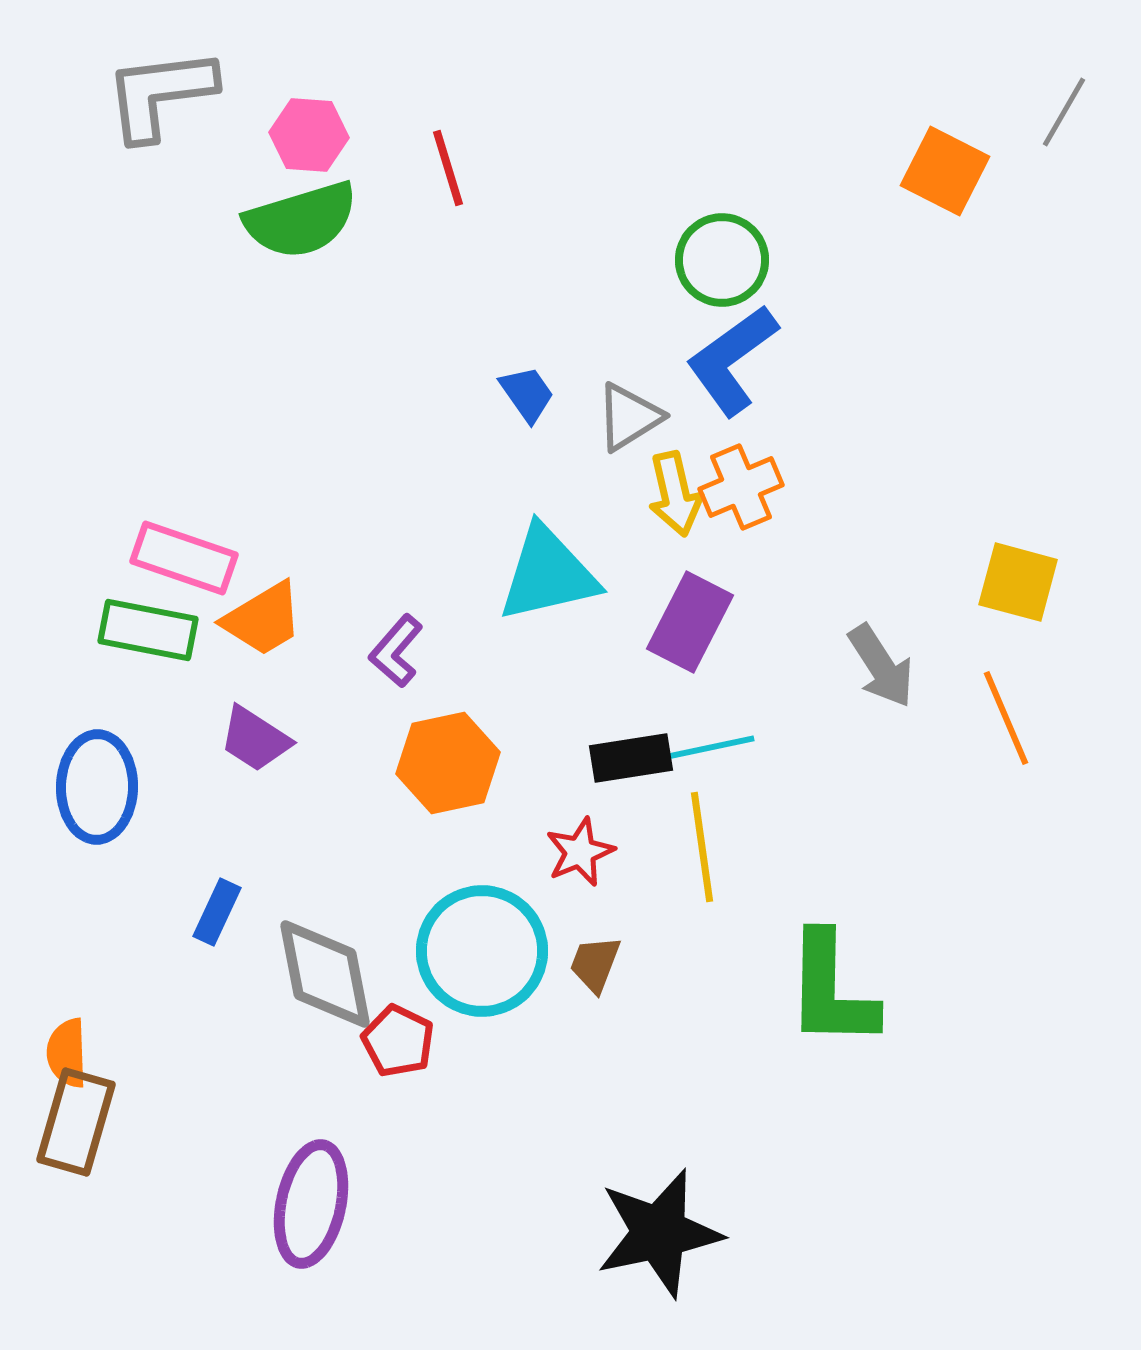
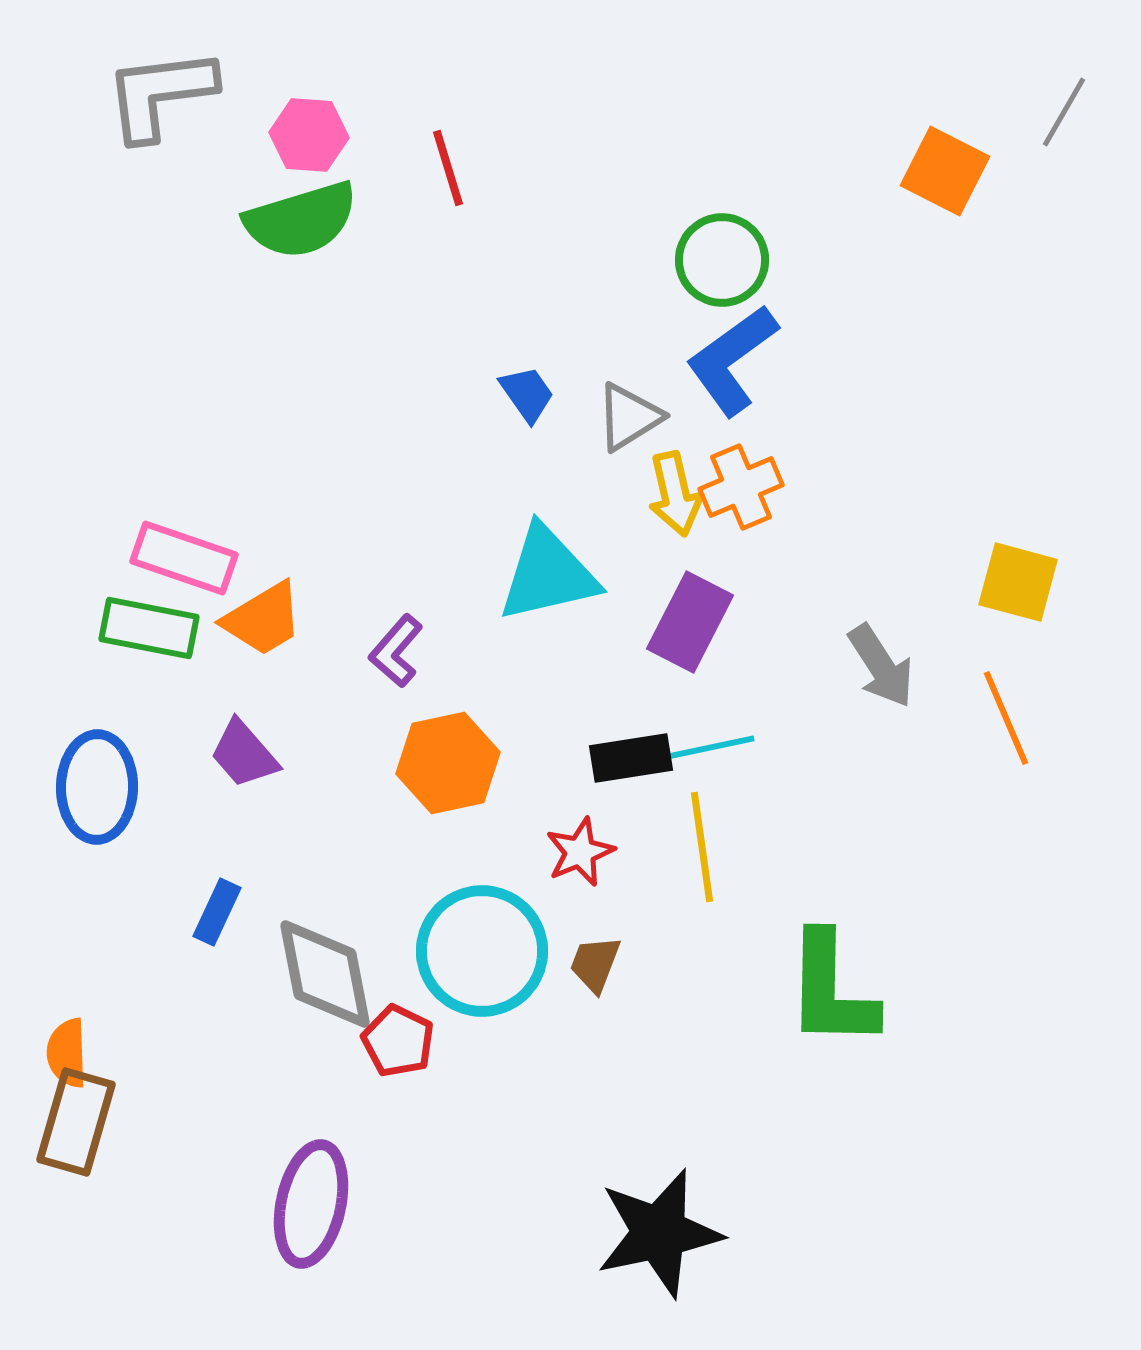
green rectangle: moved 1 px right, 2 px up
purple trapezoid: moved 11 px left, 15 px down; rotated 16 degrees clockwise
